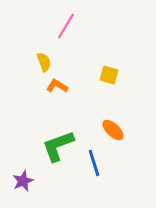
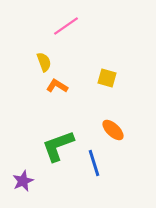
pink line: rotated 24 degrees clockwise
yellow square: moved 2 px left, 3 px down
